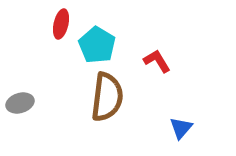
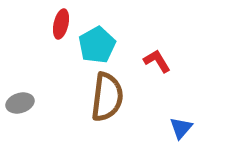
cyan pentagon: rotated 12 degrees clockwise
